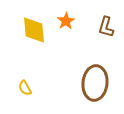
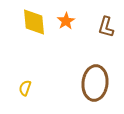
yellow diamond: moved 8 px up
yellow semicircle: rotated 49 degrees clockwise
